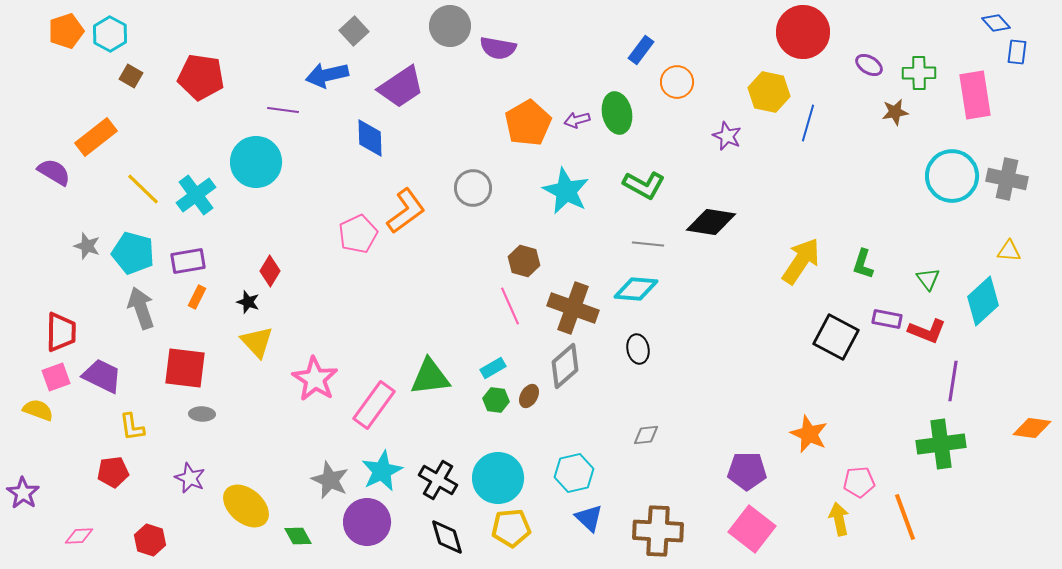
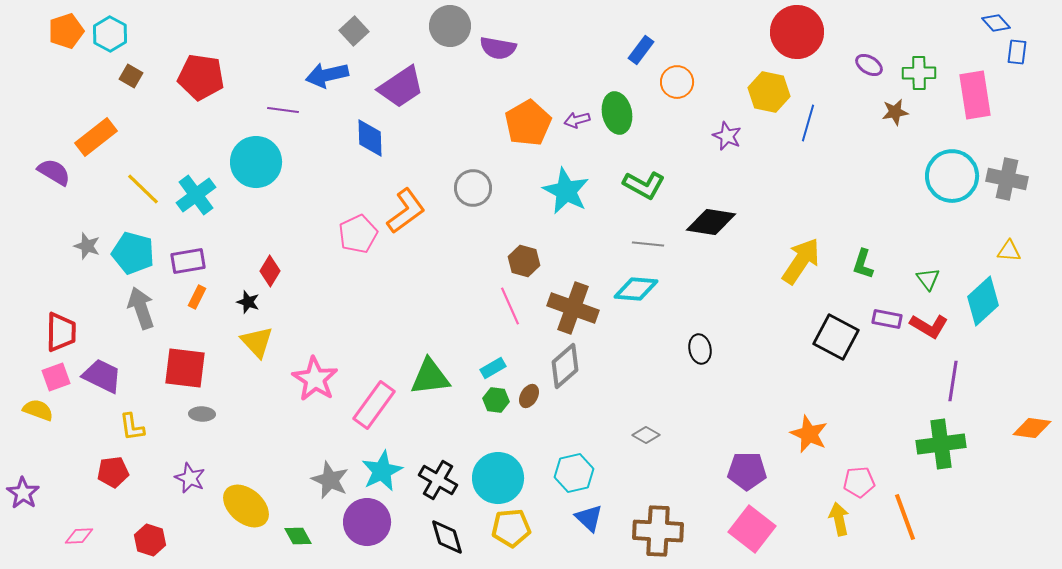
red circle at (803, 32): moved 6 px left
red L-shape at (927, 331): moved 2 px right, 5 px up; rotated 9 degrees clockwise
black ellipse at (638, 349): moved 62 px right
gray diamond at (646, 435): rotated 36 degrees clockwise
